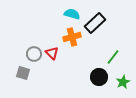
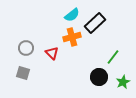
cyan semicircle: moved 1 px down; rotated 126 degrees clockwise
gray circle: moved 8 px left, 6 px up
